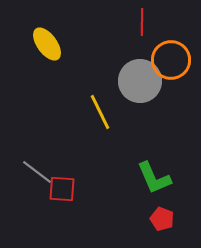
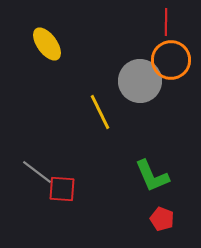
red line: moved 24 px right
green L-shape: moved 2 px left, 2 px up
